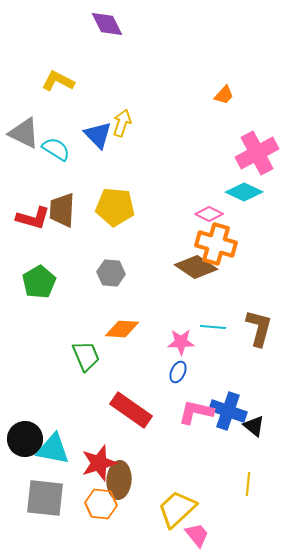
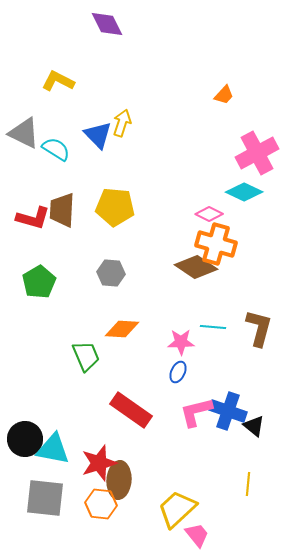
pink L-shape: rotated 27 degrees counterclockwise
